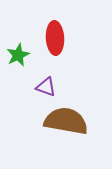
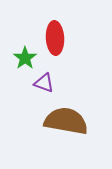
green star: moved 7 px right, 3 px down; rotated 10 degrees counterclockwise
purple triangle: moved 2 px left, 4 px up
